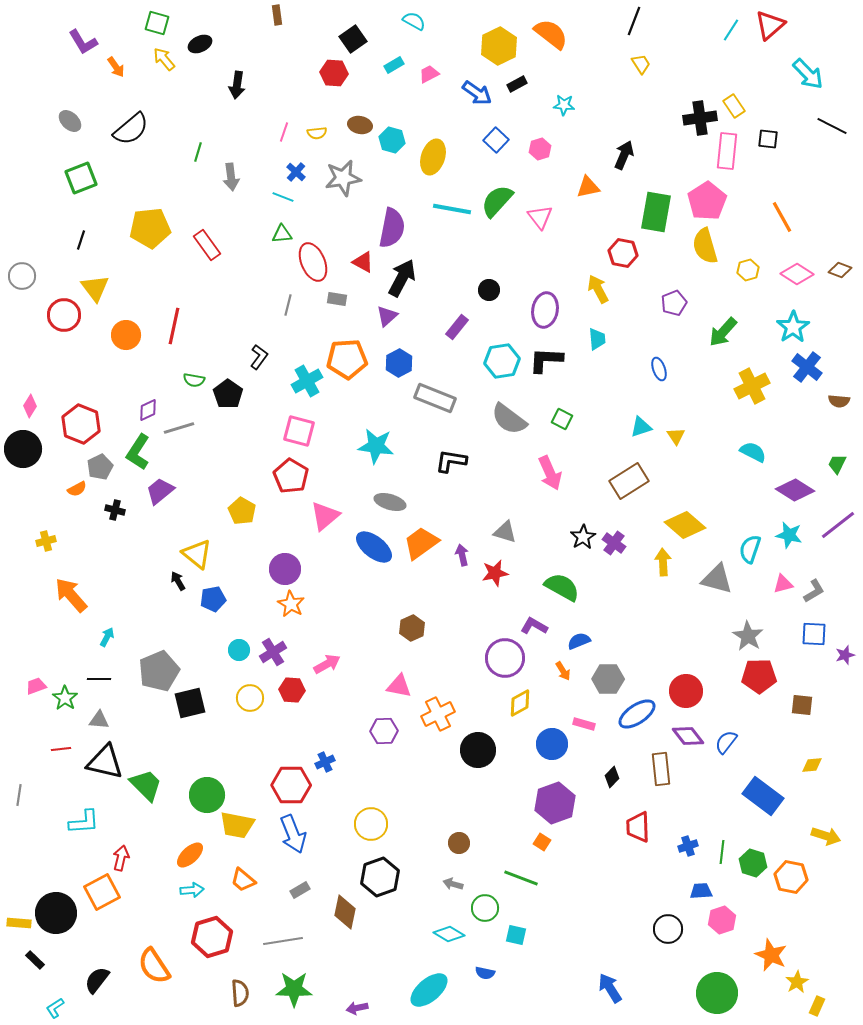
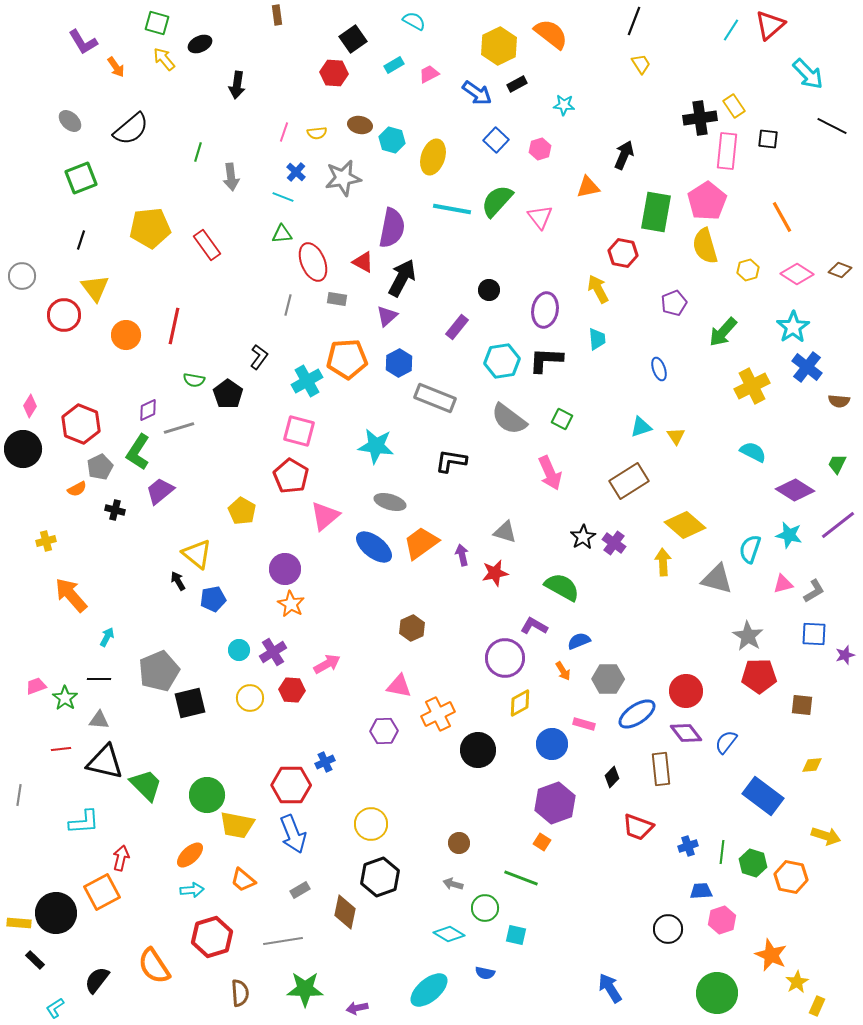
purple diamond at (688, 736): moved 2 px left, 3 px up
red trapezoid at (638, 827): rotated 68 degrees counterclockwise
green star at (294, 989): moved 11 px right
